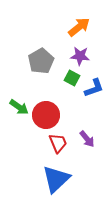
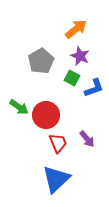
orange arrow: moved 3 px left, 2 px down
purple star: rotated 18 degrees clockwise
